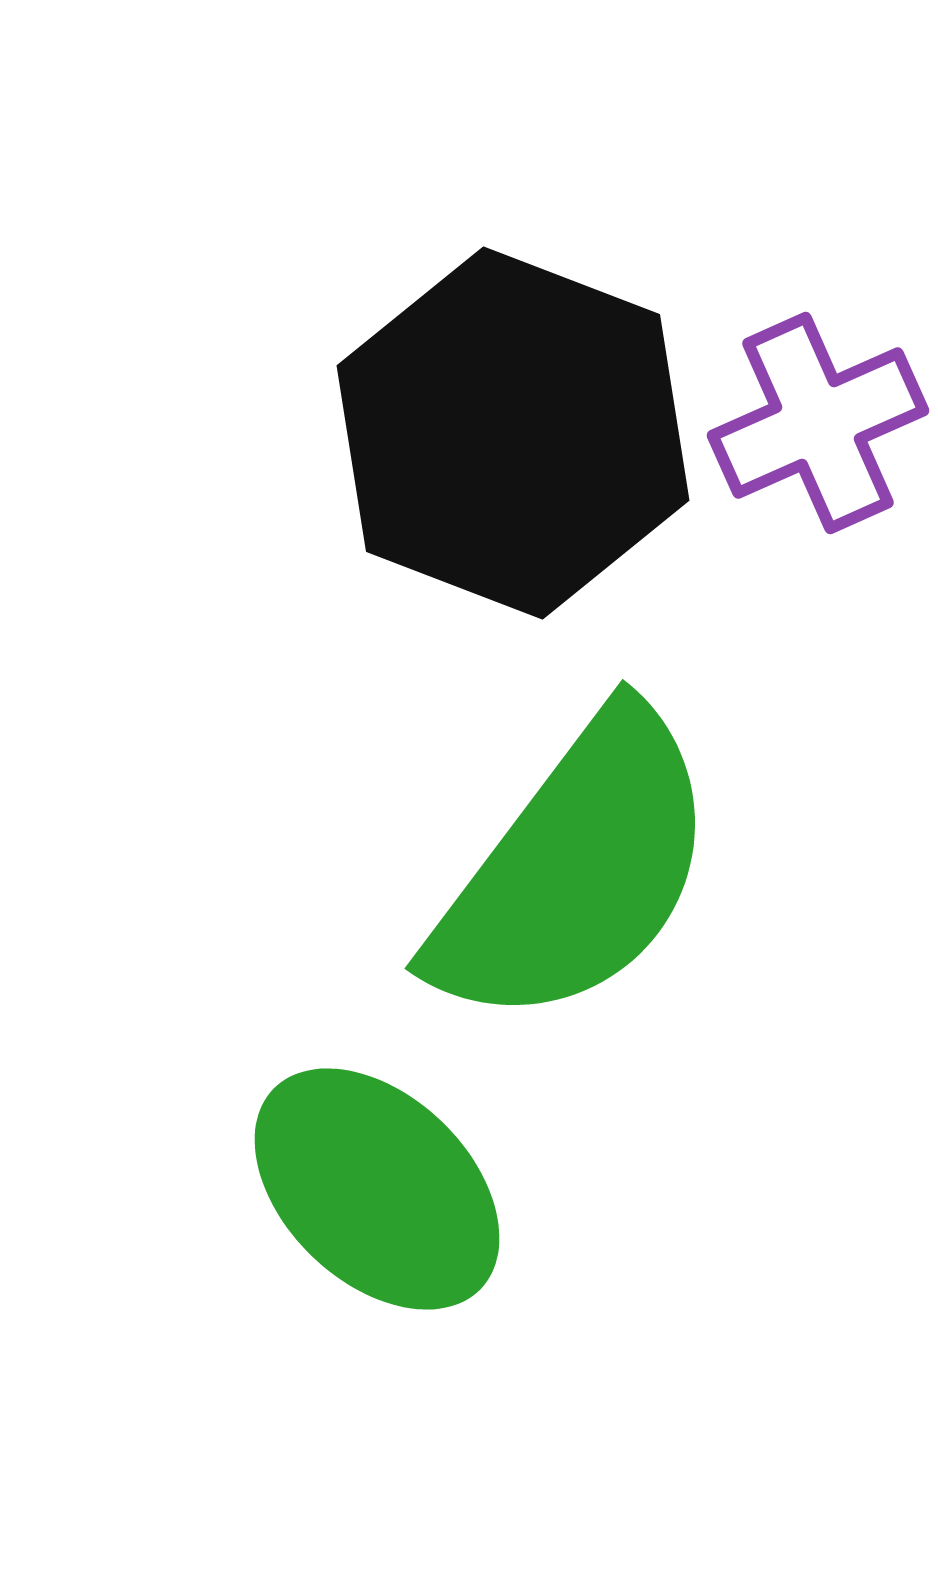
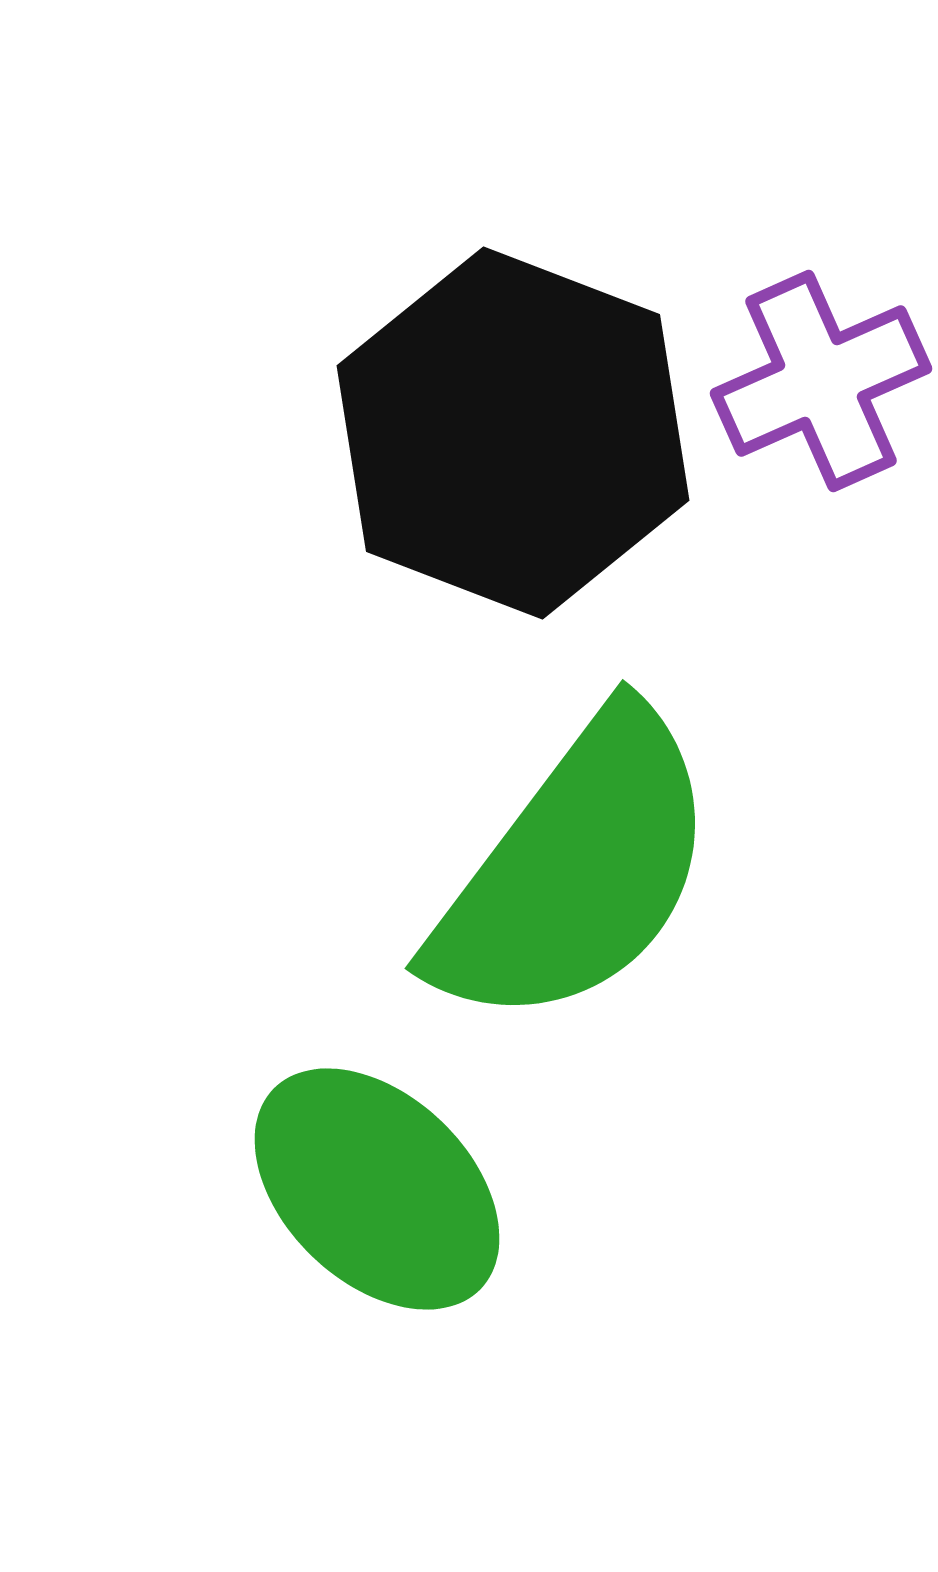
purple cross: moved 3 px right, 42 px up
